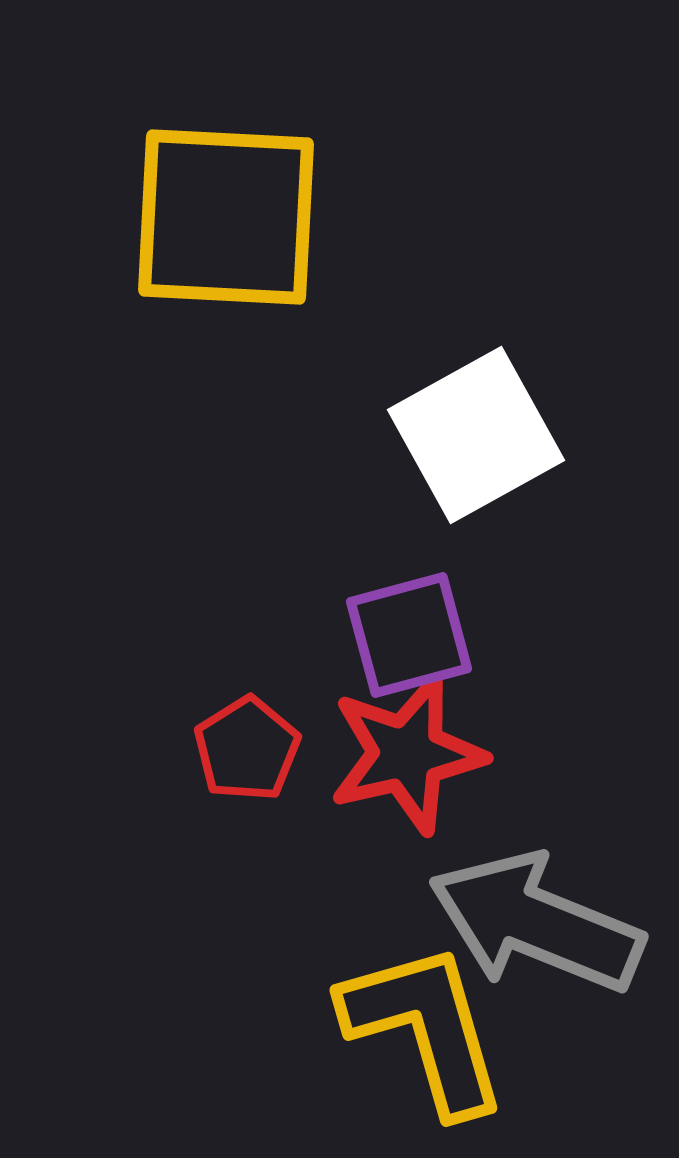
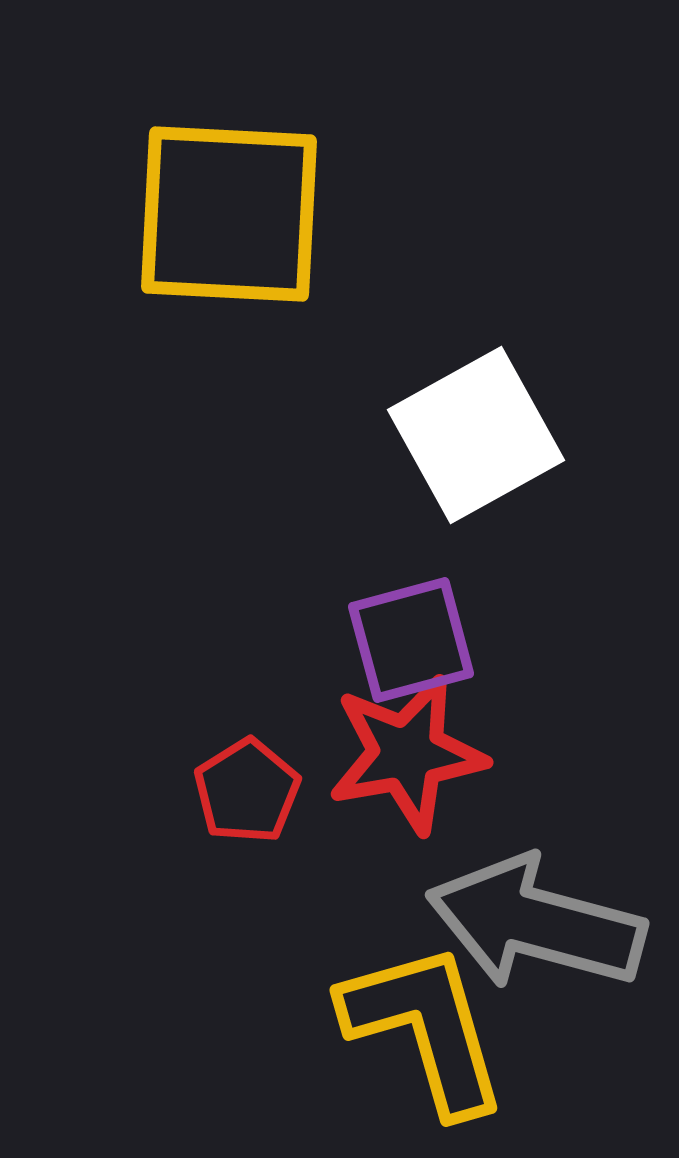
yellow square: moved 3 px right, 3 px up
purple square: moved 2 px right, 5 px down
red pentagon: moved 42 px down
red star: rotated 3 degrees clockwise
gray arrow: rotated 7 degrees counterclockwise
